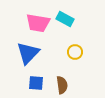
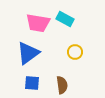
blue triangle: rotated 10 degrees clockwise
blue square: moved 4 px left
